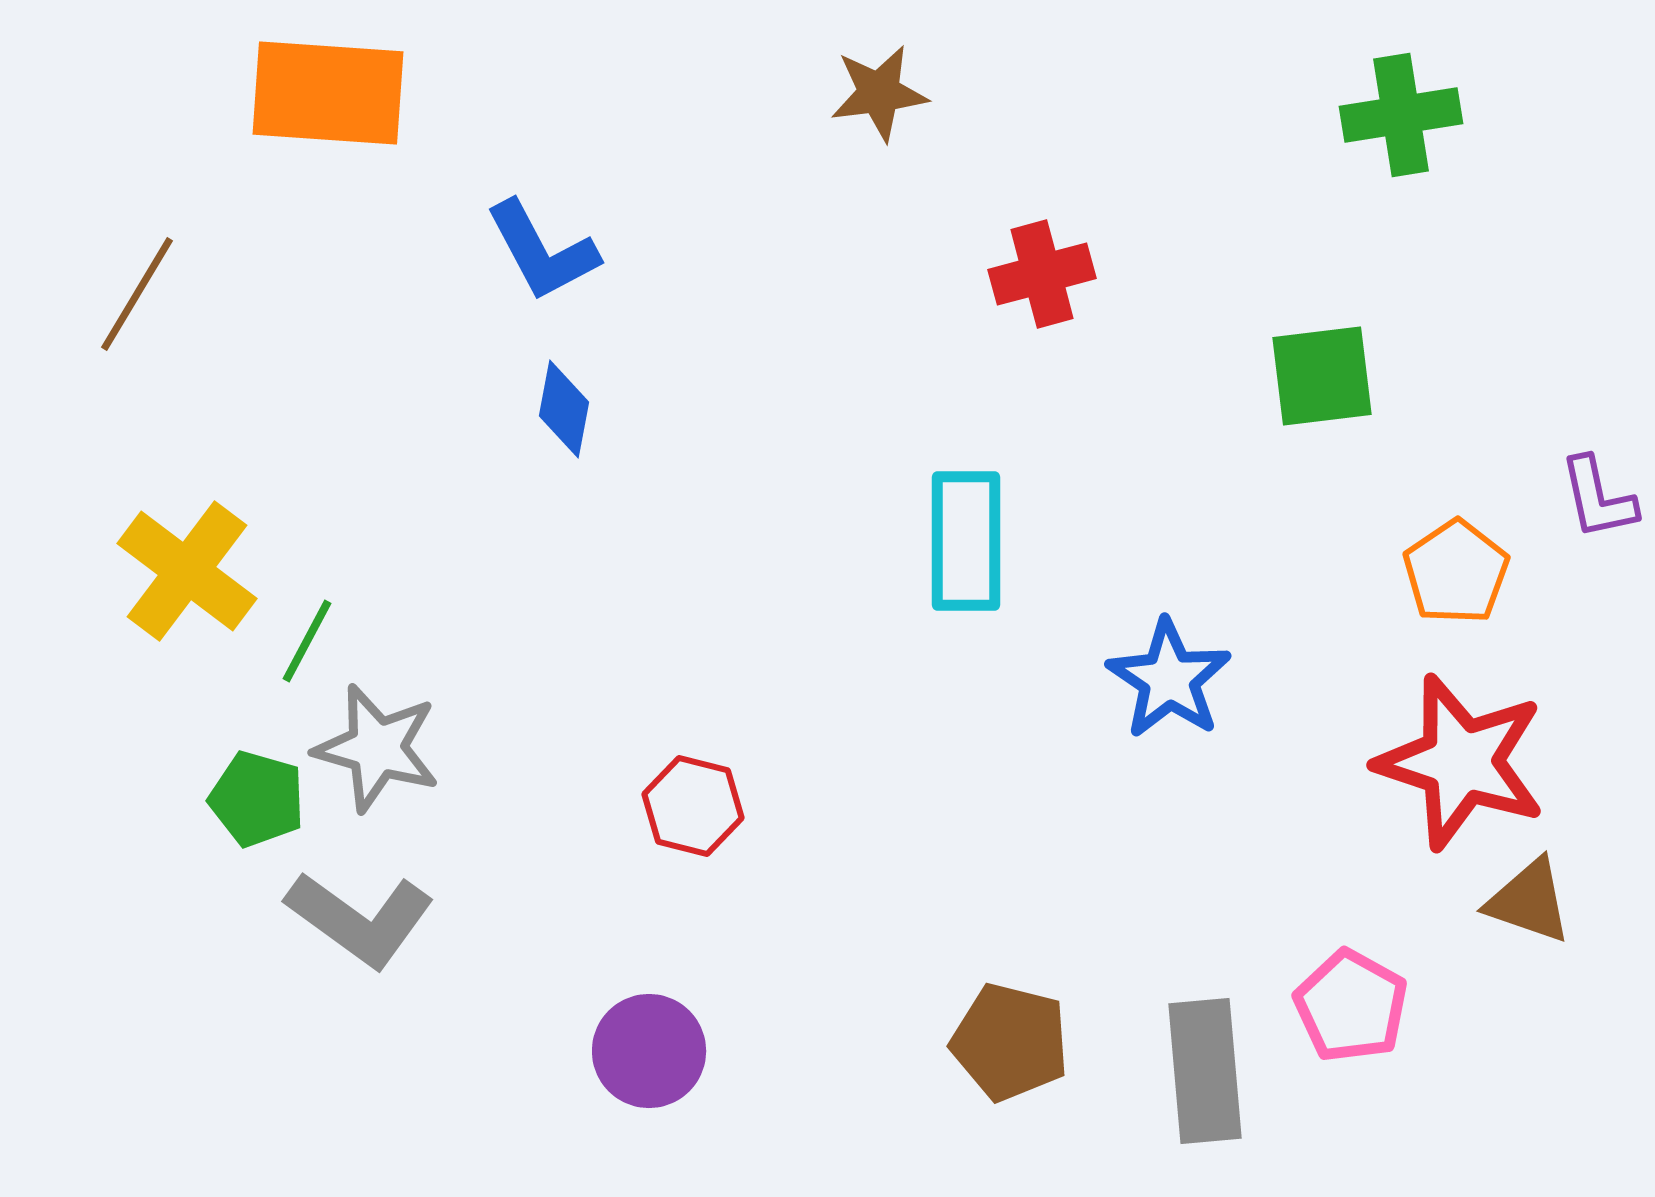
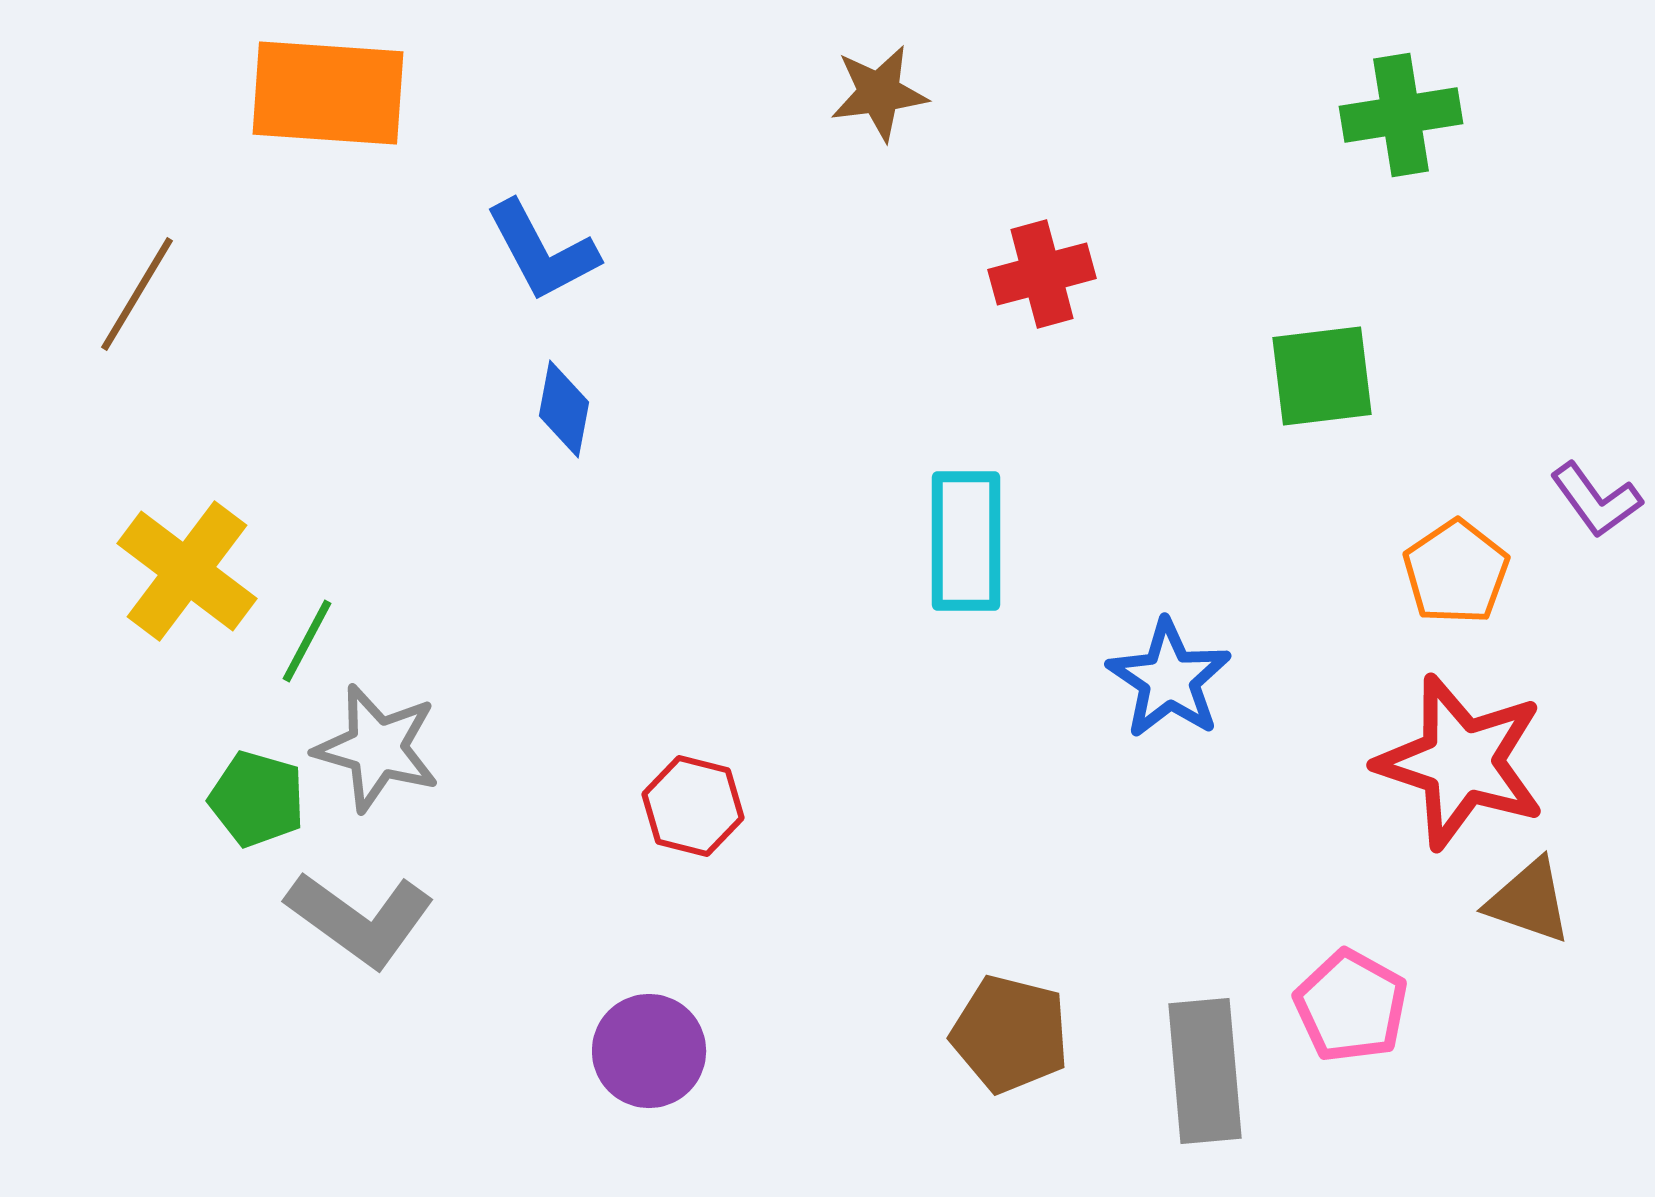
purple L-shape: moved 2 px left, 2 px down; rotated 24 degrees counterclockwise
brown pentagon: moved 8 px up
